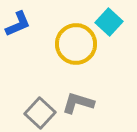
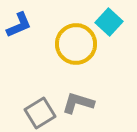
blue L-shape: moved 1 px right, 1 px down
gray square: rotated 16 degrees clockwise
